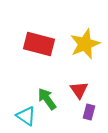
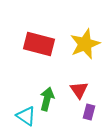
green arrow: rotated 50 degrees clockwise
